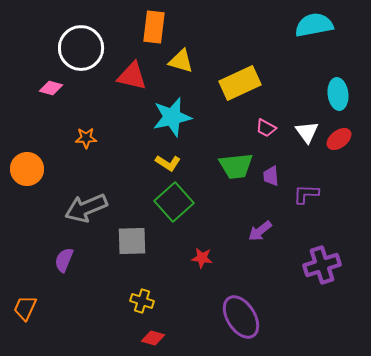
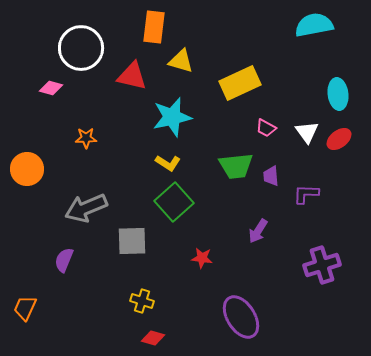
purple arrow: moved 2 px left; rotated 20 degrees counterclockwise
